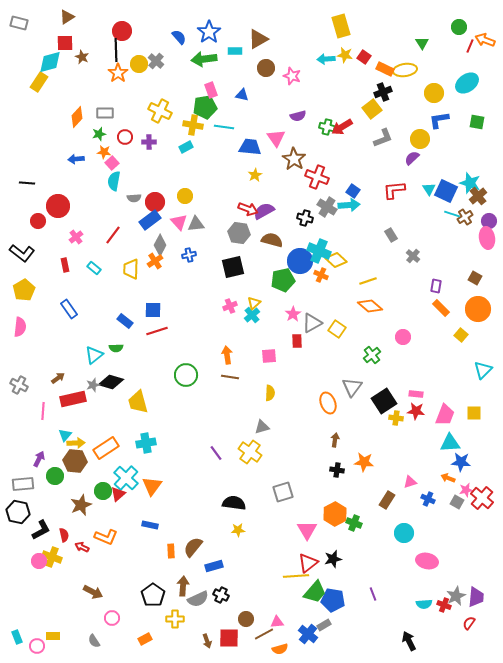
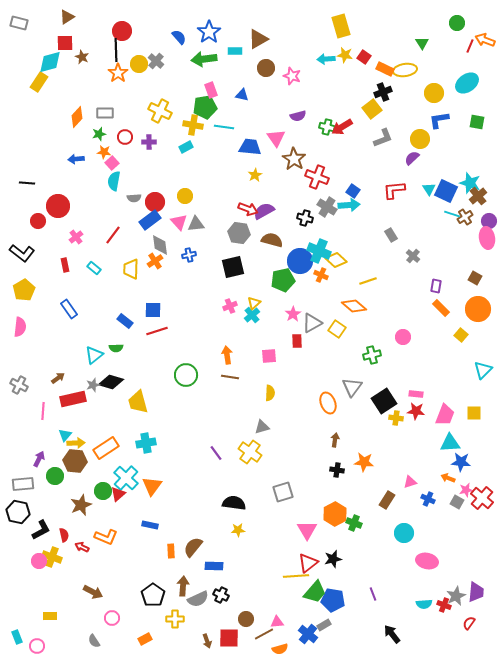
green circle at (459, 27): moved 2 px left, 4 px up
gray diamond at (160, 245): rotated 35 degrees counterclockwise
orange diamond at (370, 306): moved 16 px left
green cross at (372, 355): rotated 24 degrees clockwise
blue rectangle at (214, 566): rotated 18 degrees clockwise
purple trapezoid at (476, 597): moved 5 px up
yellow rectangle at (53, 636): moved 3 px left, 20 px up
black arrow at (409, 641): moved 17 px left, 7 px up; rotated 12 degrees counterclockwise
